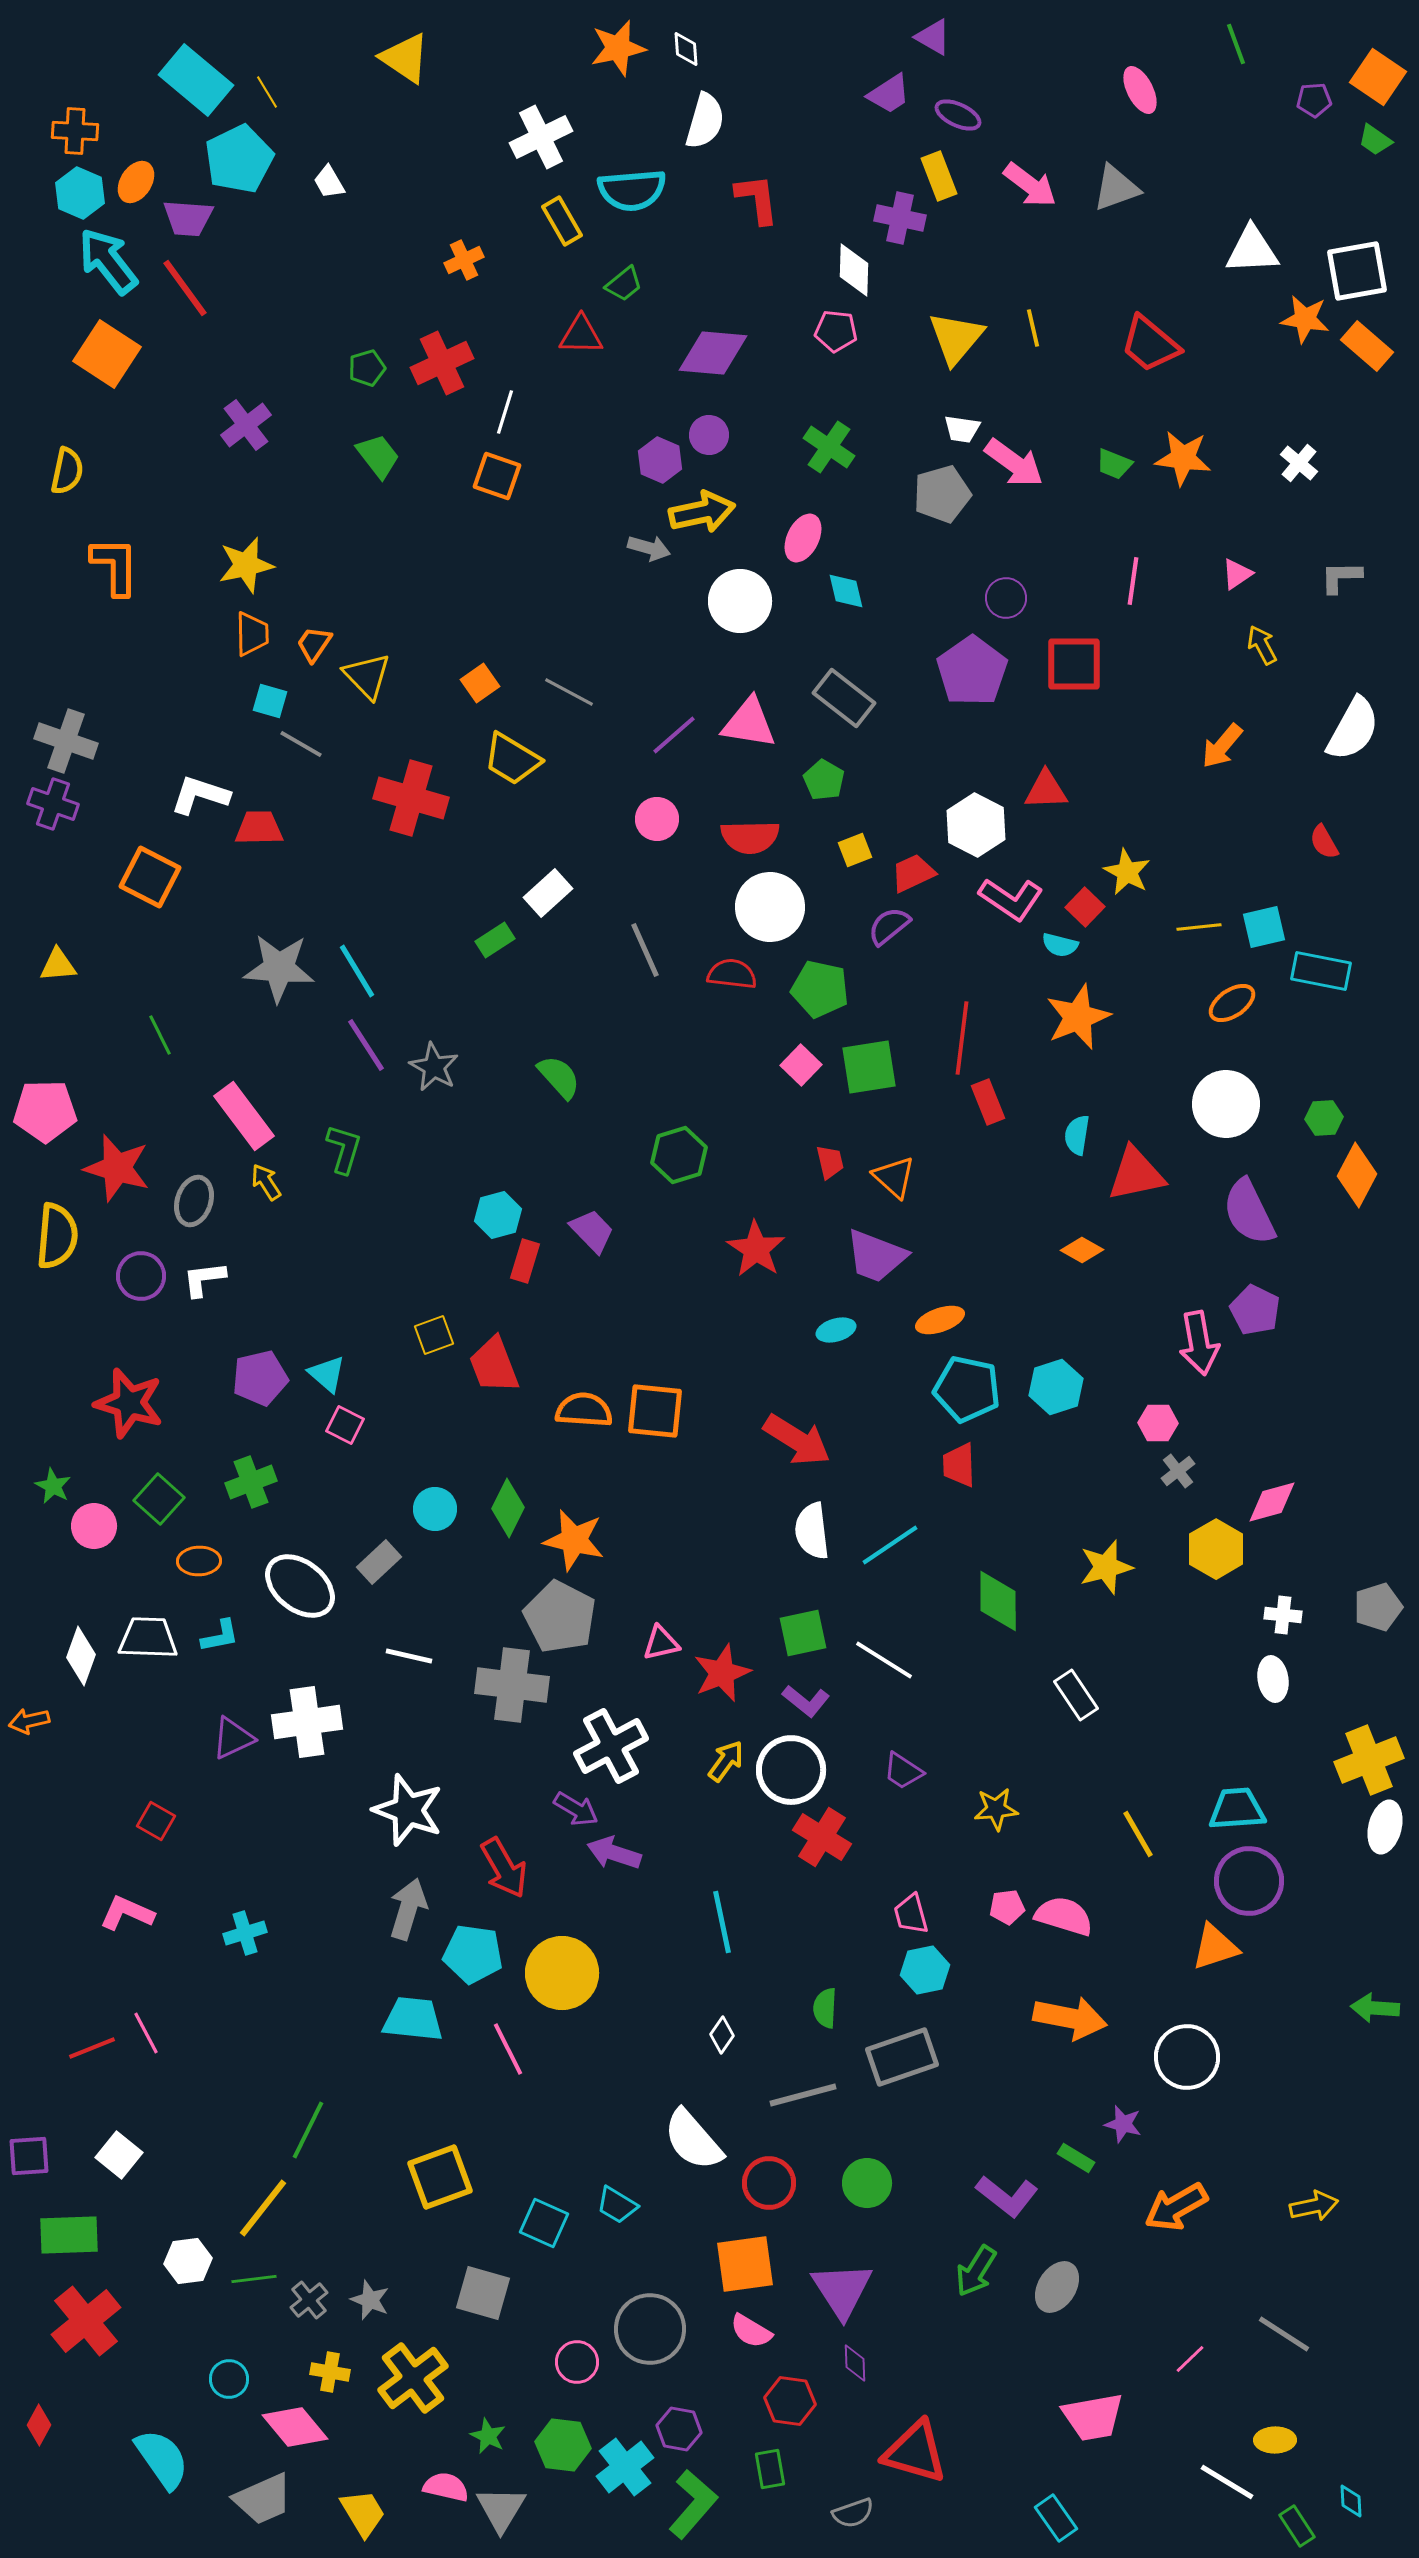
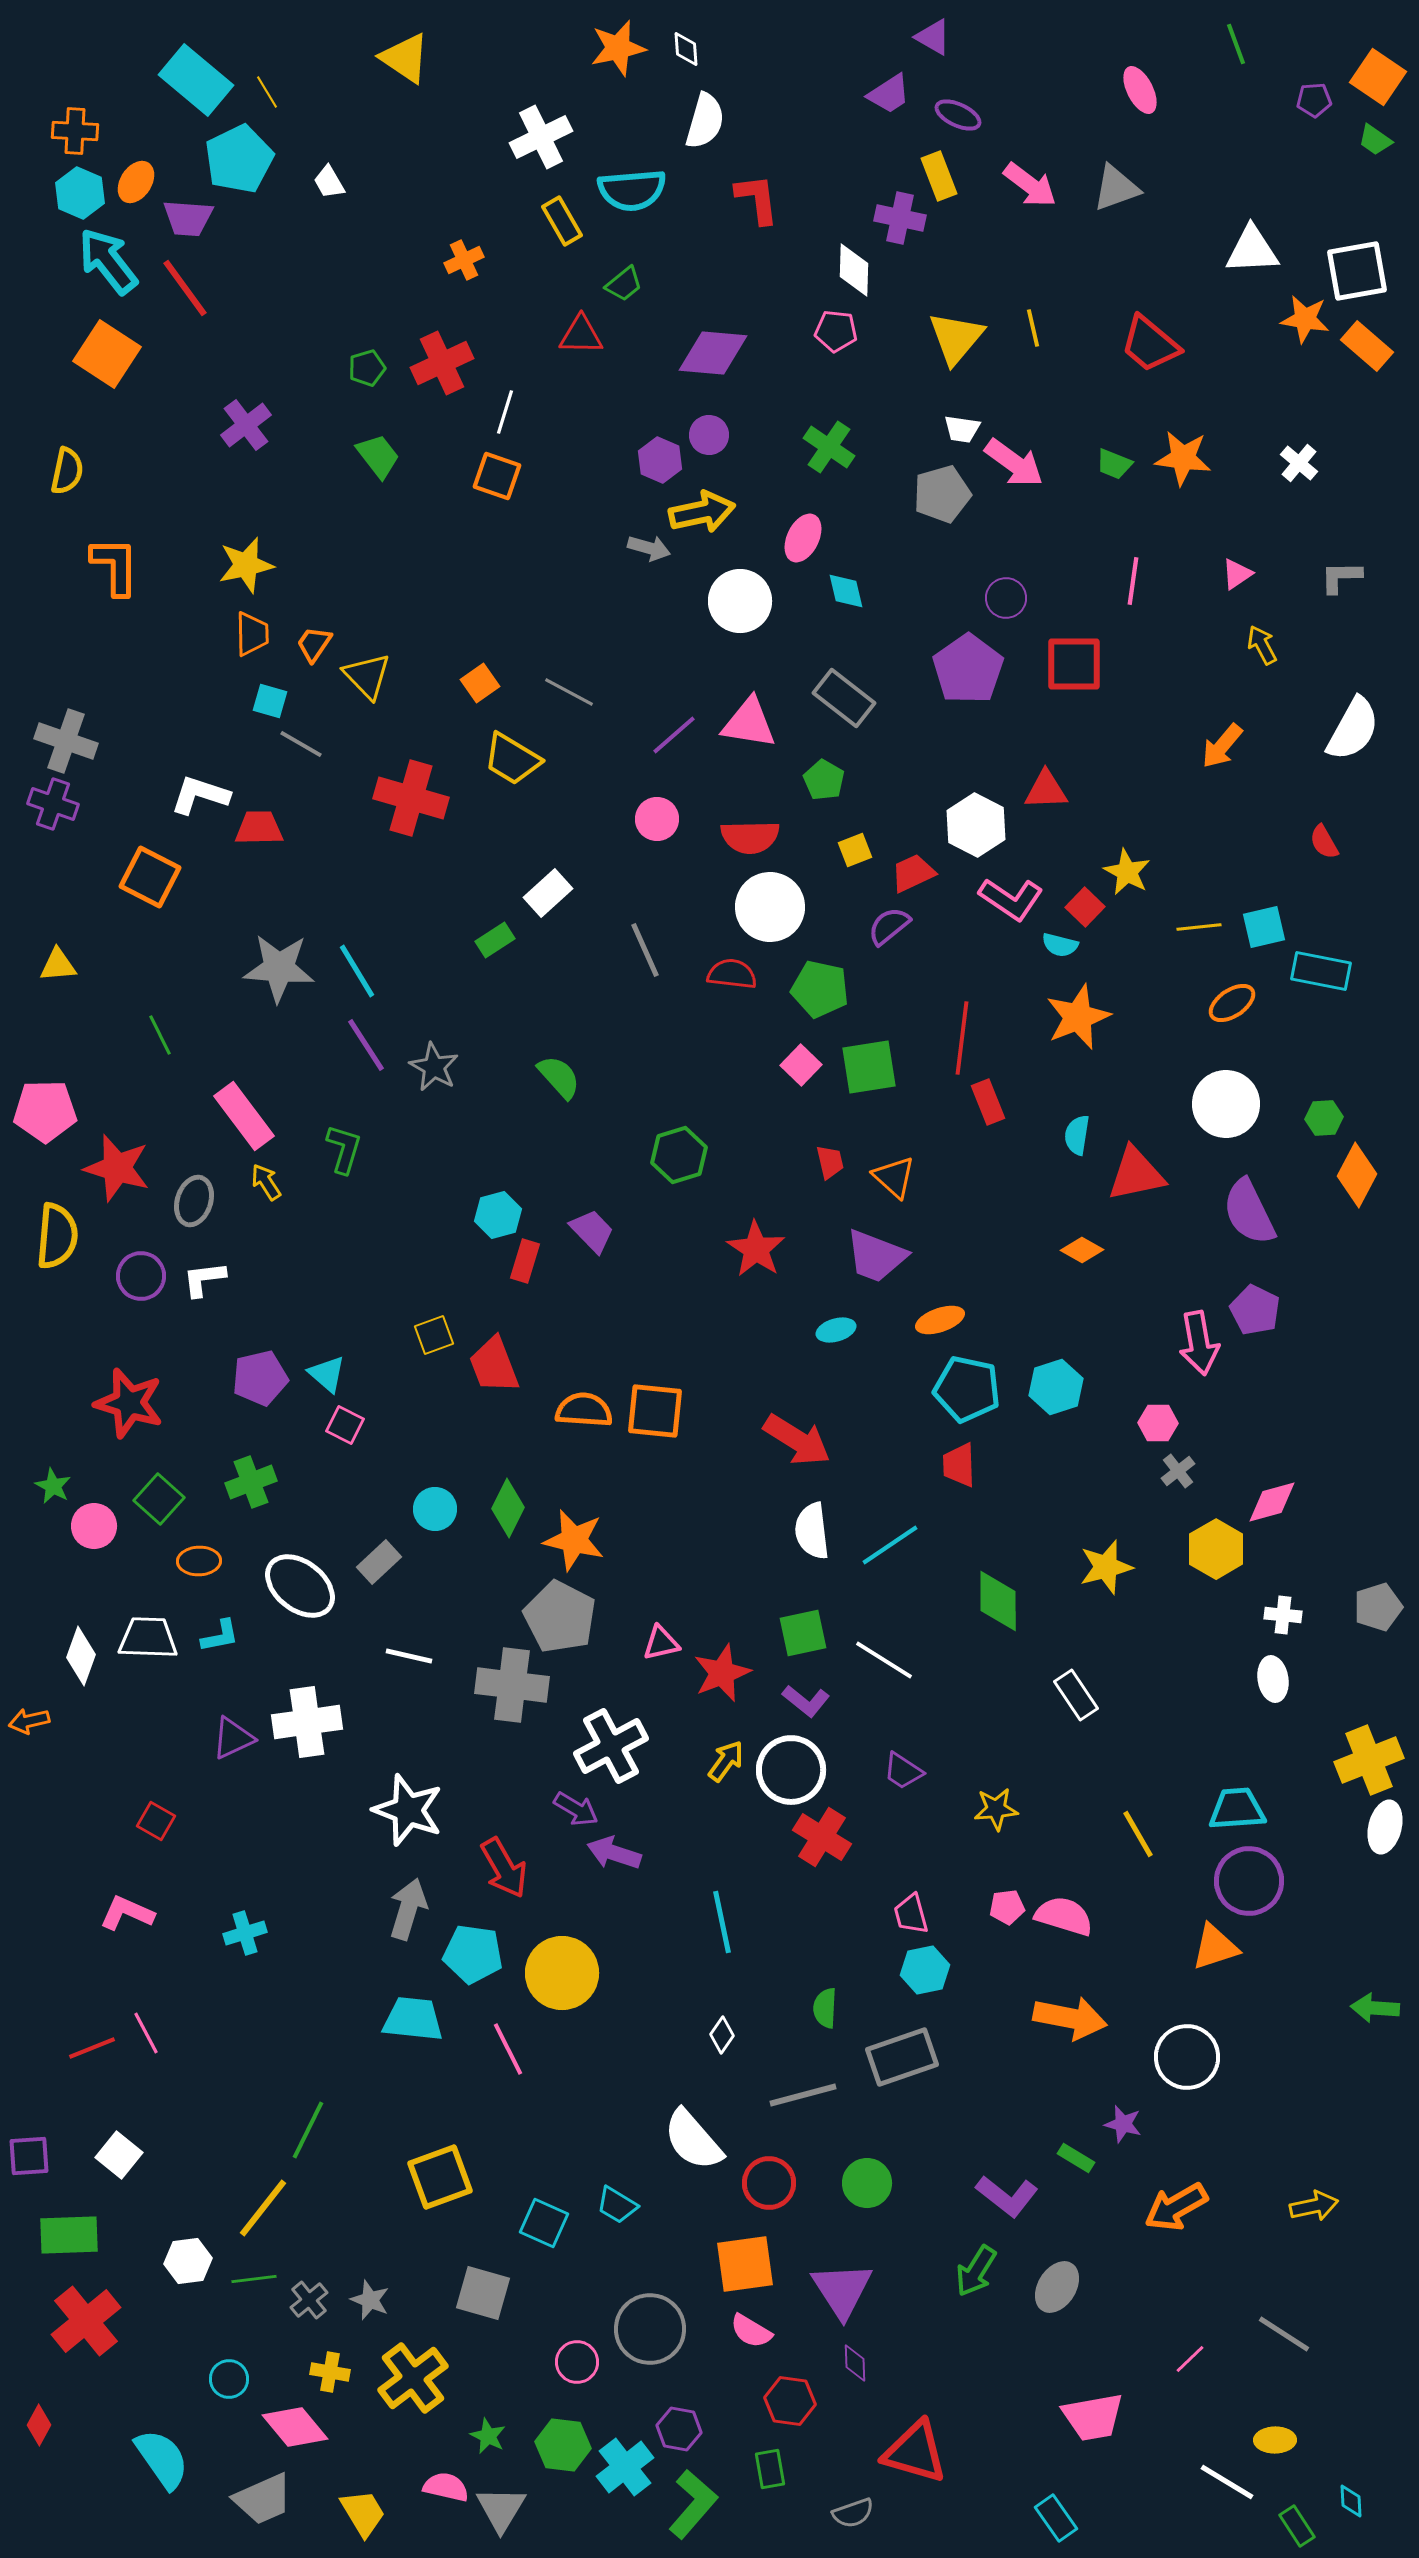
purple pentagon at (972, 671): moved 4 px left, 2 px up
